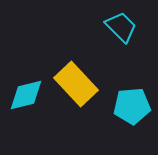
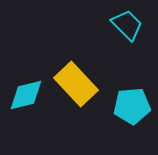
cyan trapezoid: moved 6 px right, 2 px up
